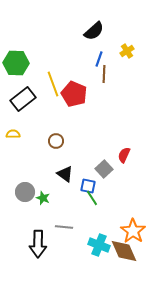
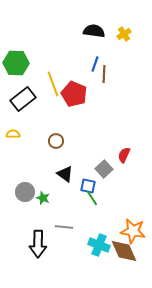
black semicircle: rotated 130 degrees counterclockwise
yellow cross: moved 3 px left, 17 px up
blue line: moved 4 px left, 5 px down
orange star: rotated 25 degrees counterclockwise
